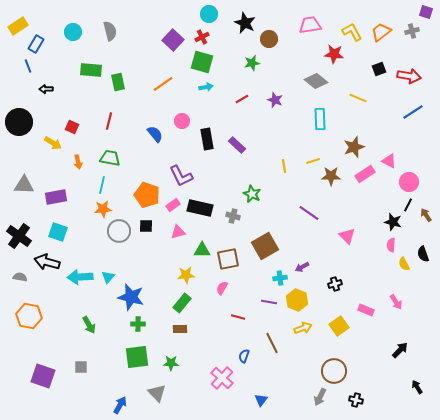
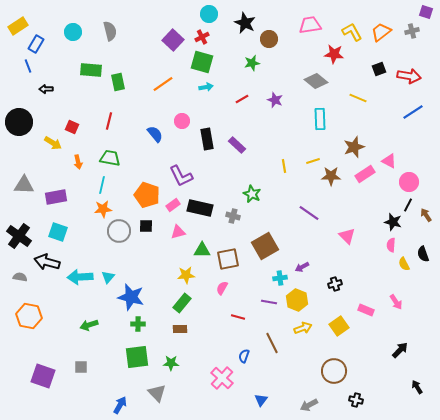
green arrow at (89, 325): rotated 102 degrees clockwise
gray arrow at (320, 397): moved 11 px left, 8 px down; rotated 36 degrees clockwise
